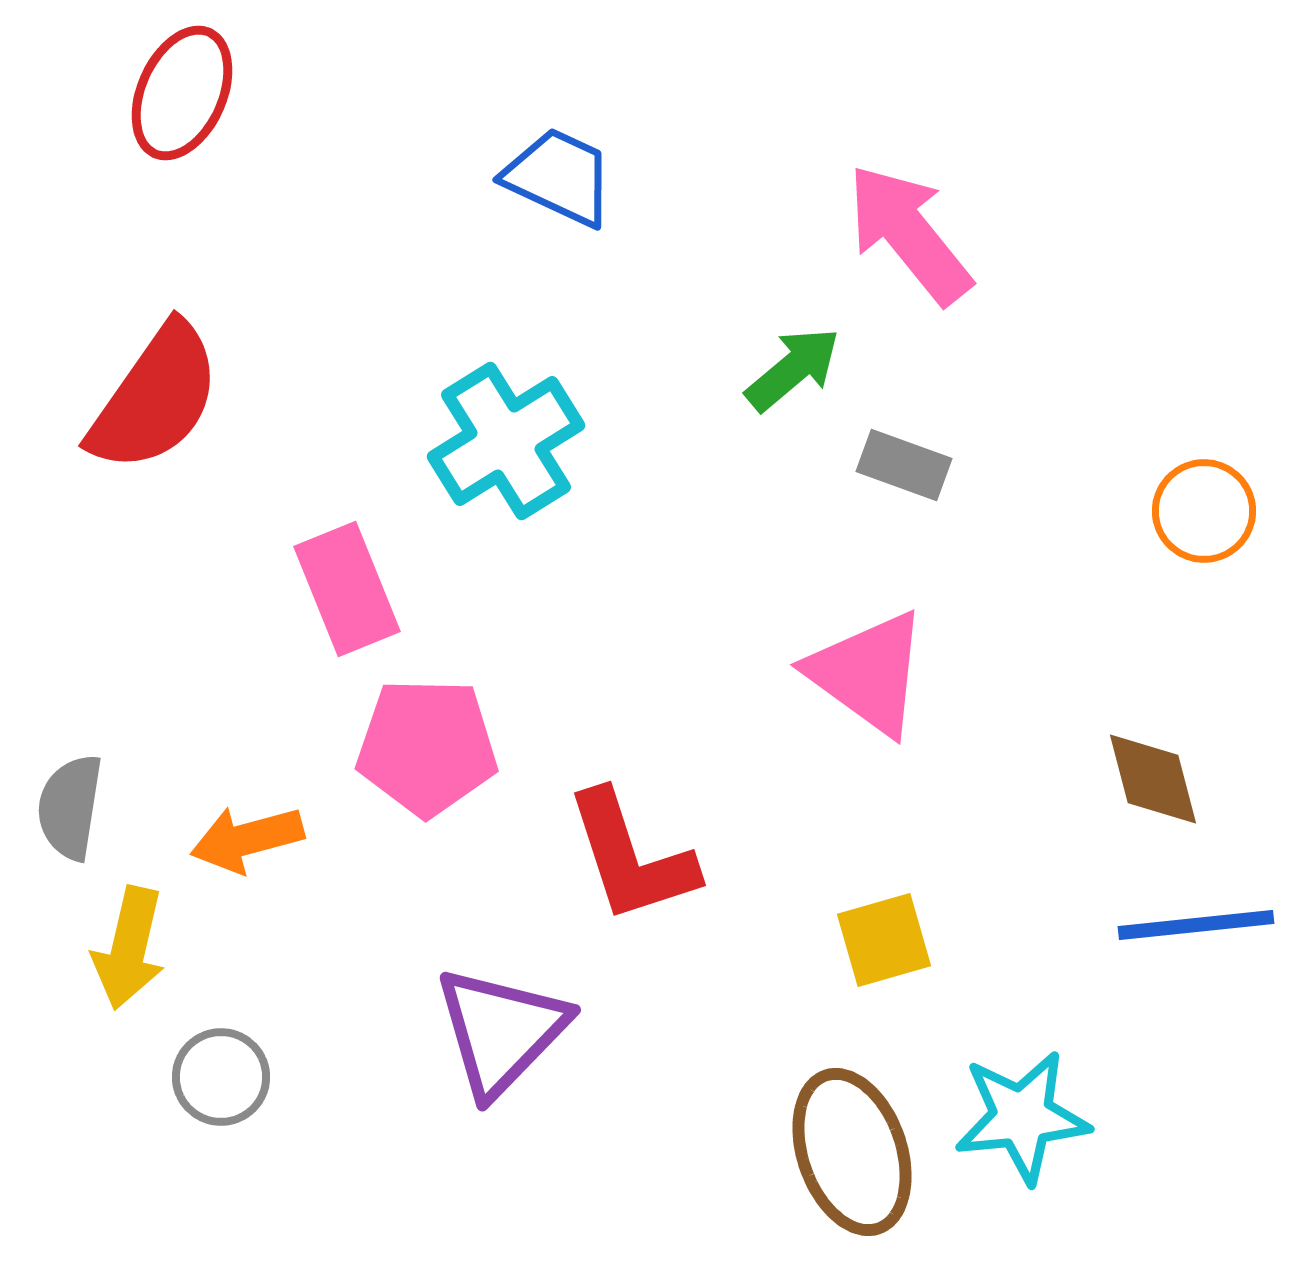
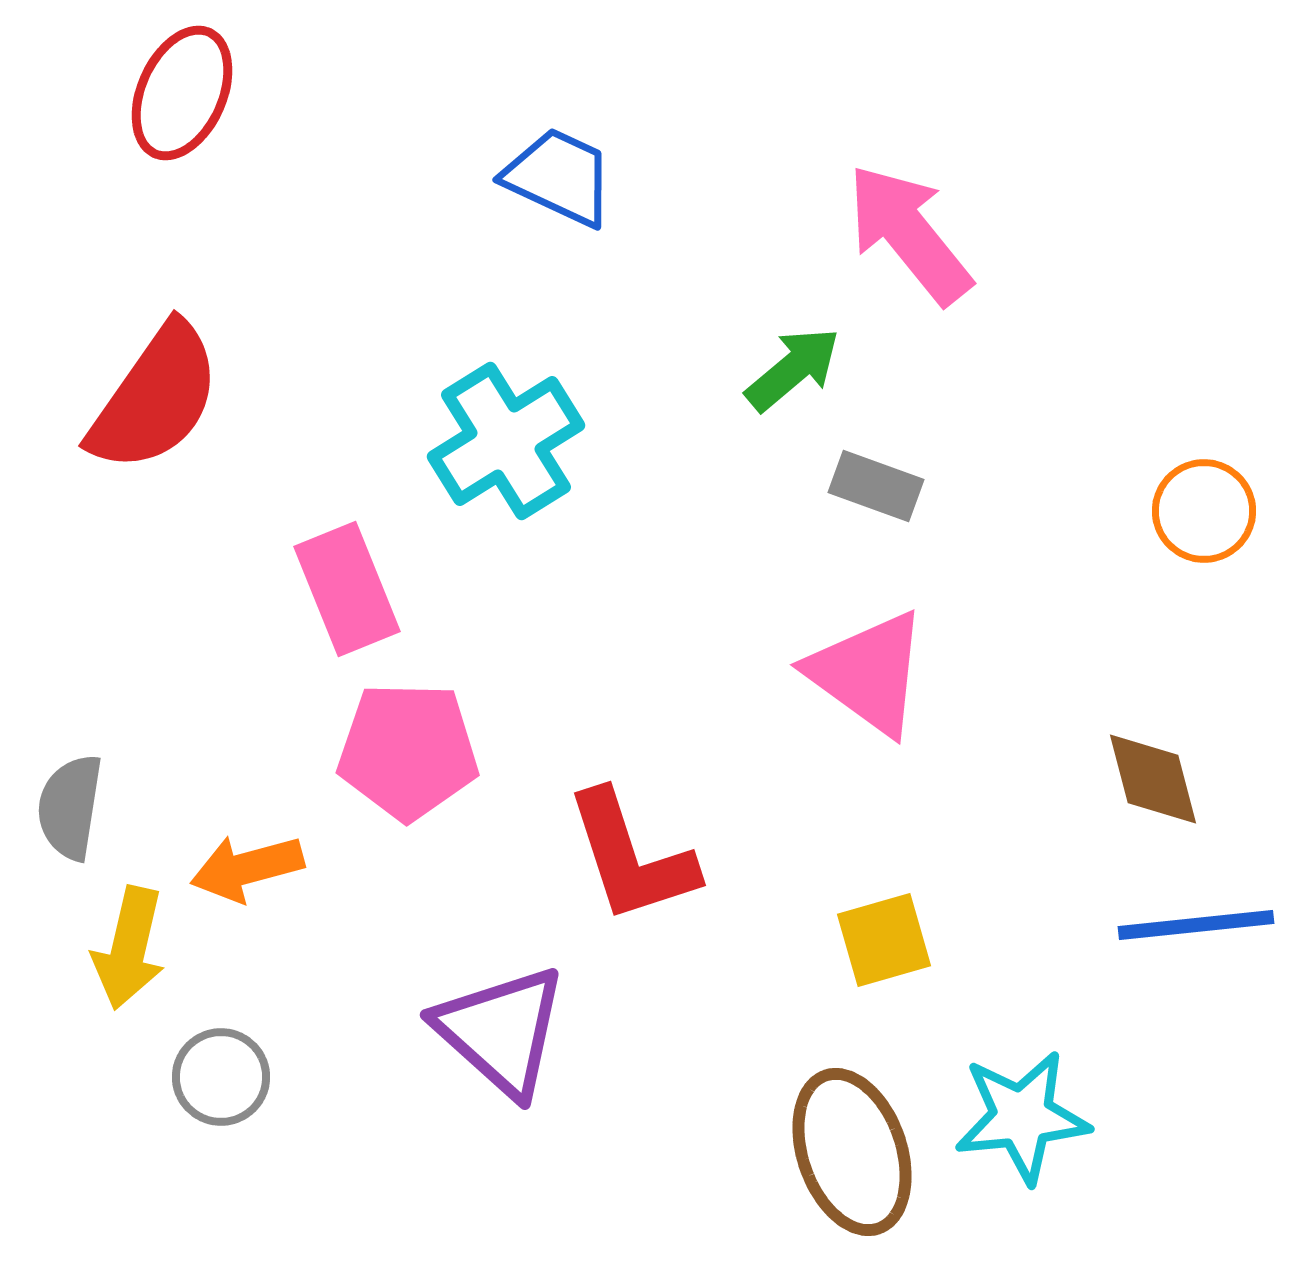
gray rectangle: moved 28 px left, 21 px down
pink pentagon: moved 19 px left, 4 px down
orange arrow: moved 29 px down
purple triangle: rotated 32 degrees counterclockwise
